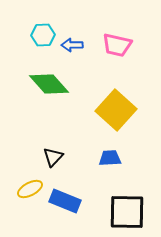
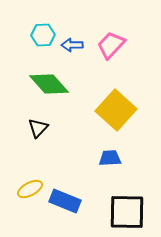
pink trapezoid: moved 6 px left; rotated 120 degrees clockwise
black triangle: moved 15 px left, 29 px up
